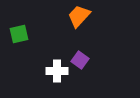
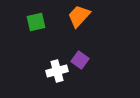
green square: moved 17 px right, 12 px up
white cross: rotated 15 degrees counterclockwise
